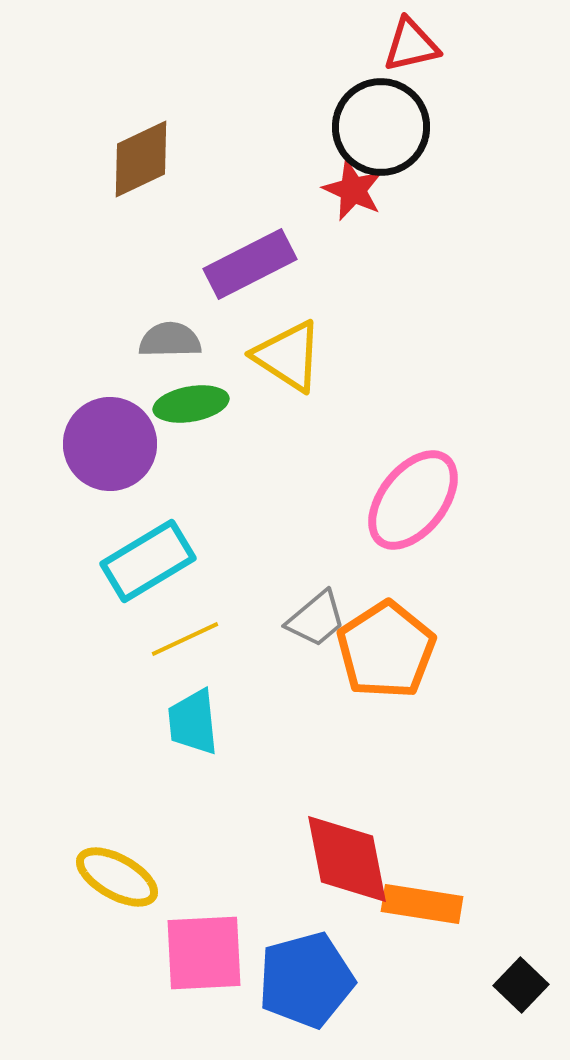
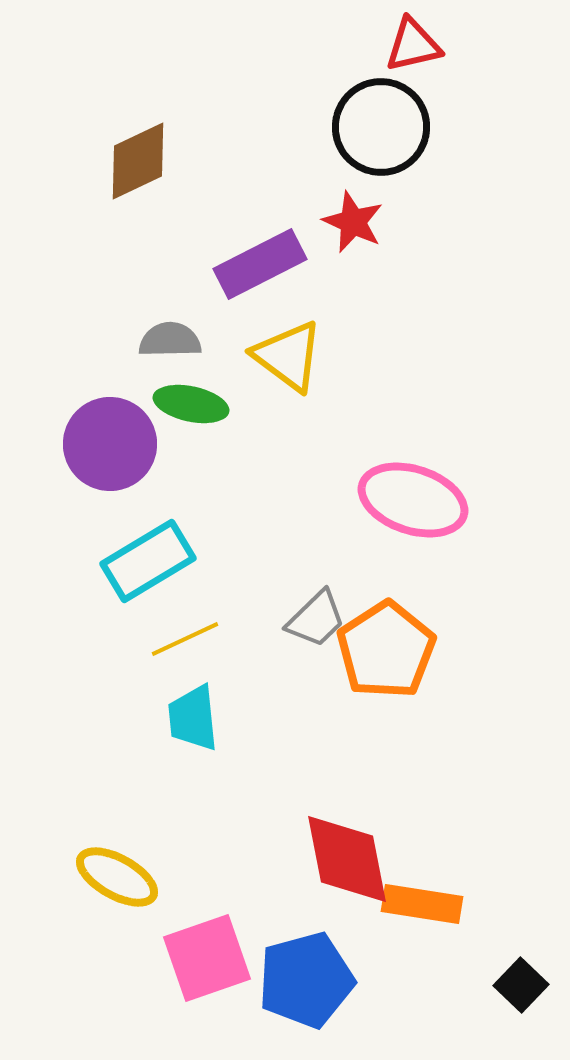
red triangle: moved 2 px right
brown diamond: moved 3 px left, 2 px down
red star: moved 32 px down
purple rectangle: moved 10 px right
yellow triangle: rotated 4 degrees clockwise
green ellipse: rotated 22 degrees clockwise
pink ellipse: rotated 70 degrees clockwise
gray trapezoid: rotated 4 degrees counterclockwise
cyan trapezoid: moved 4 px up
pink square: moved 3 px right, 5 px down; rotated 16 degrees counterclockwise
